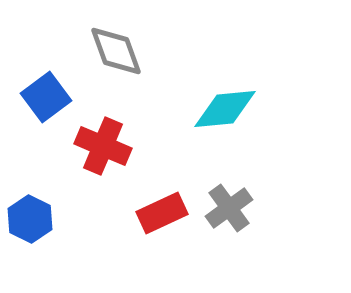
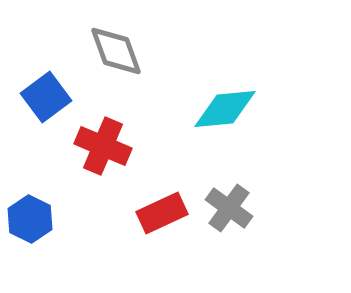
gray cross: rotated 18 degrees counterclockwise
